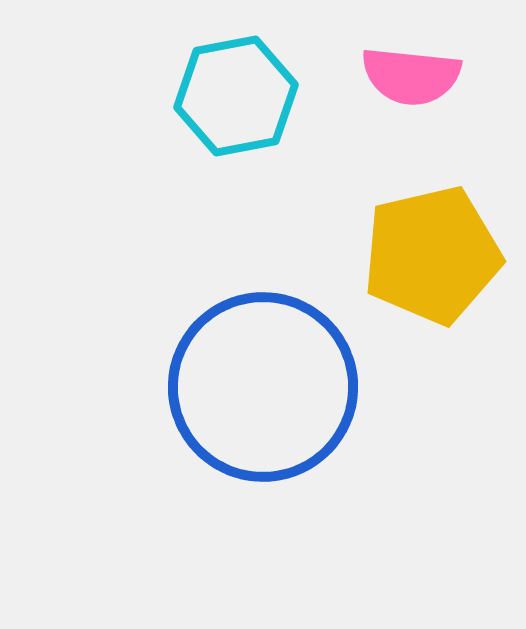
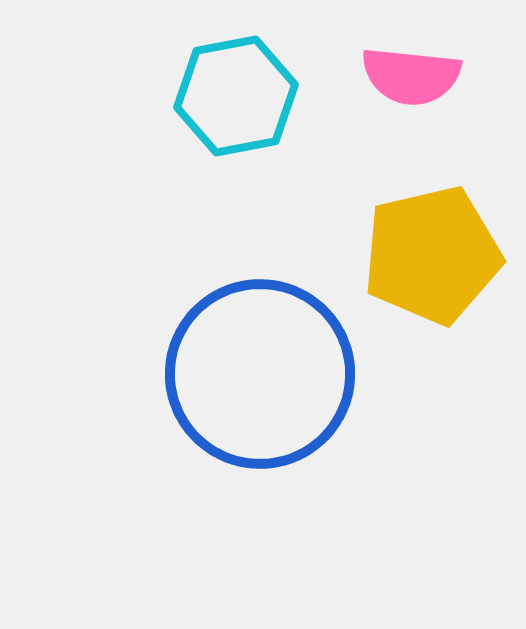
blue circle: moved 3 px left, 13 px up
